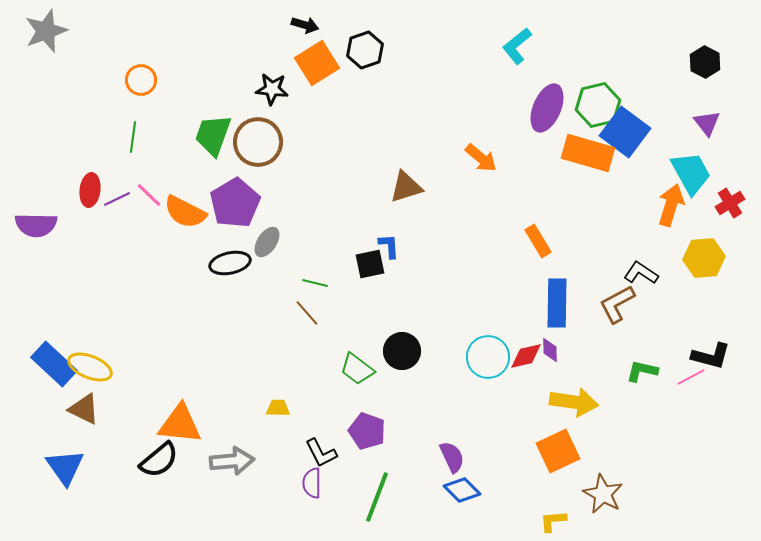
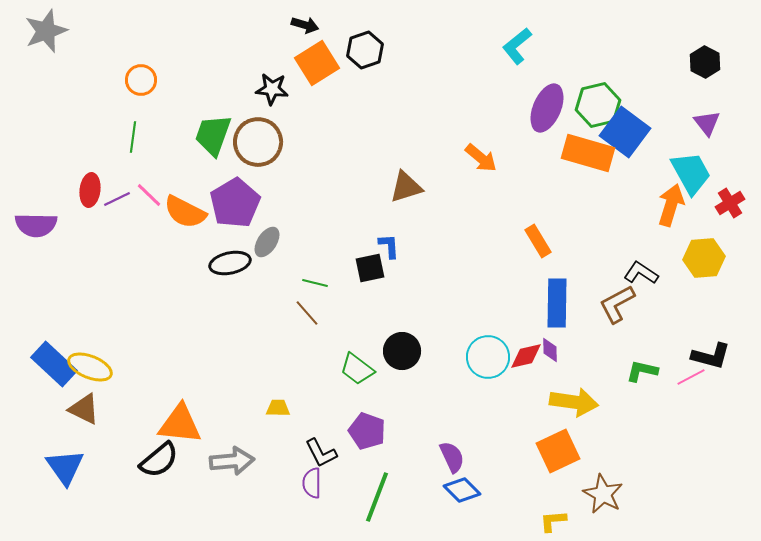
black square at (370, 264): moved 4 px down
